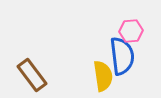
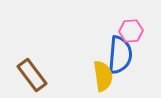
blue semicircle: moved 2 px left, 1 px up; rotated 12 degrees clockwise
